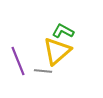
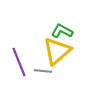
green L-shape: moved 1 px left
purple line: moved 1 px right, 1 px down
